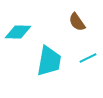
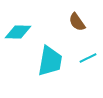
cyan trapezoid: moved 1 px right
